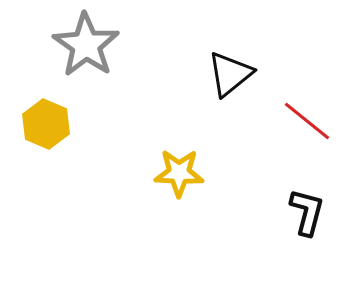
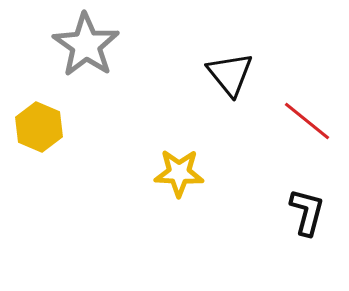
black triangle: rotated 30 degrees counterclockwise
yellow hexagon: moved 7 px left, 3 px down
